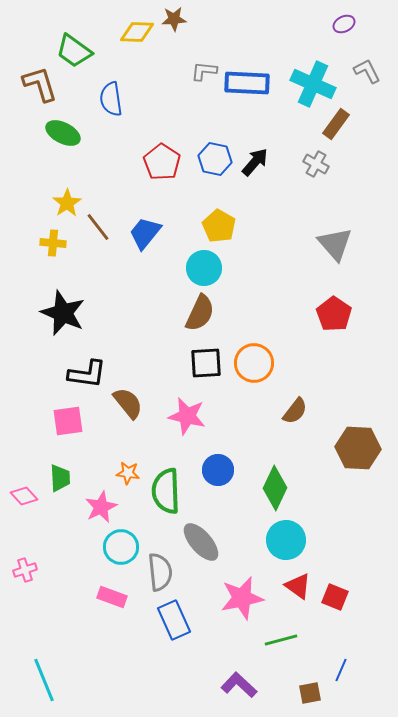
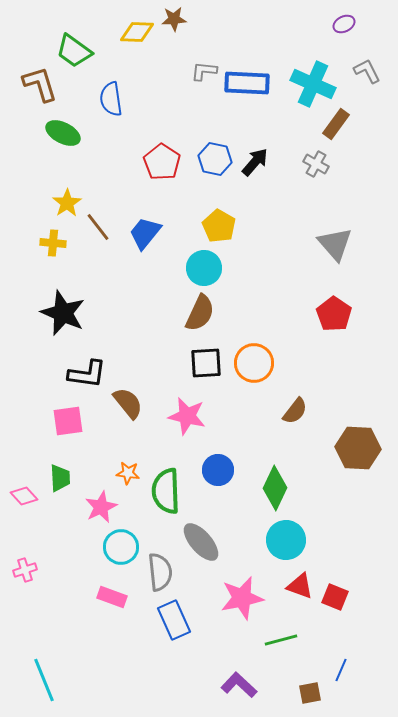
red triangle at (298, 586): moved 2 px right; rotated 16 degrees counterclockwise
